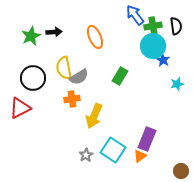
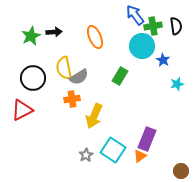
cyan circle: moved 11 px left
red triangle: moved 2 px right, 2 px down
